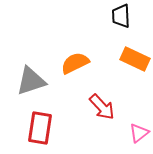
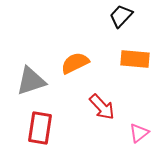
black trapezoid: rotated 45 degrees clockwise
orange rectangle: rotated 20 degrees counterclockwise
